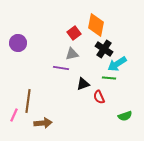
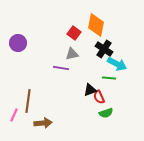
red square: rotated 16 degrees counterclockwise
cyan arrow: rotated 120 degrees counterclockwise
black triangle: moved 7 px right, 6 px down
green semicircle: moved 19 px left, 3 px up
